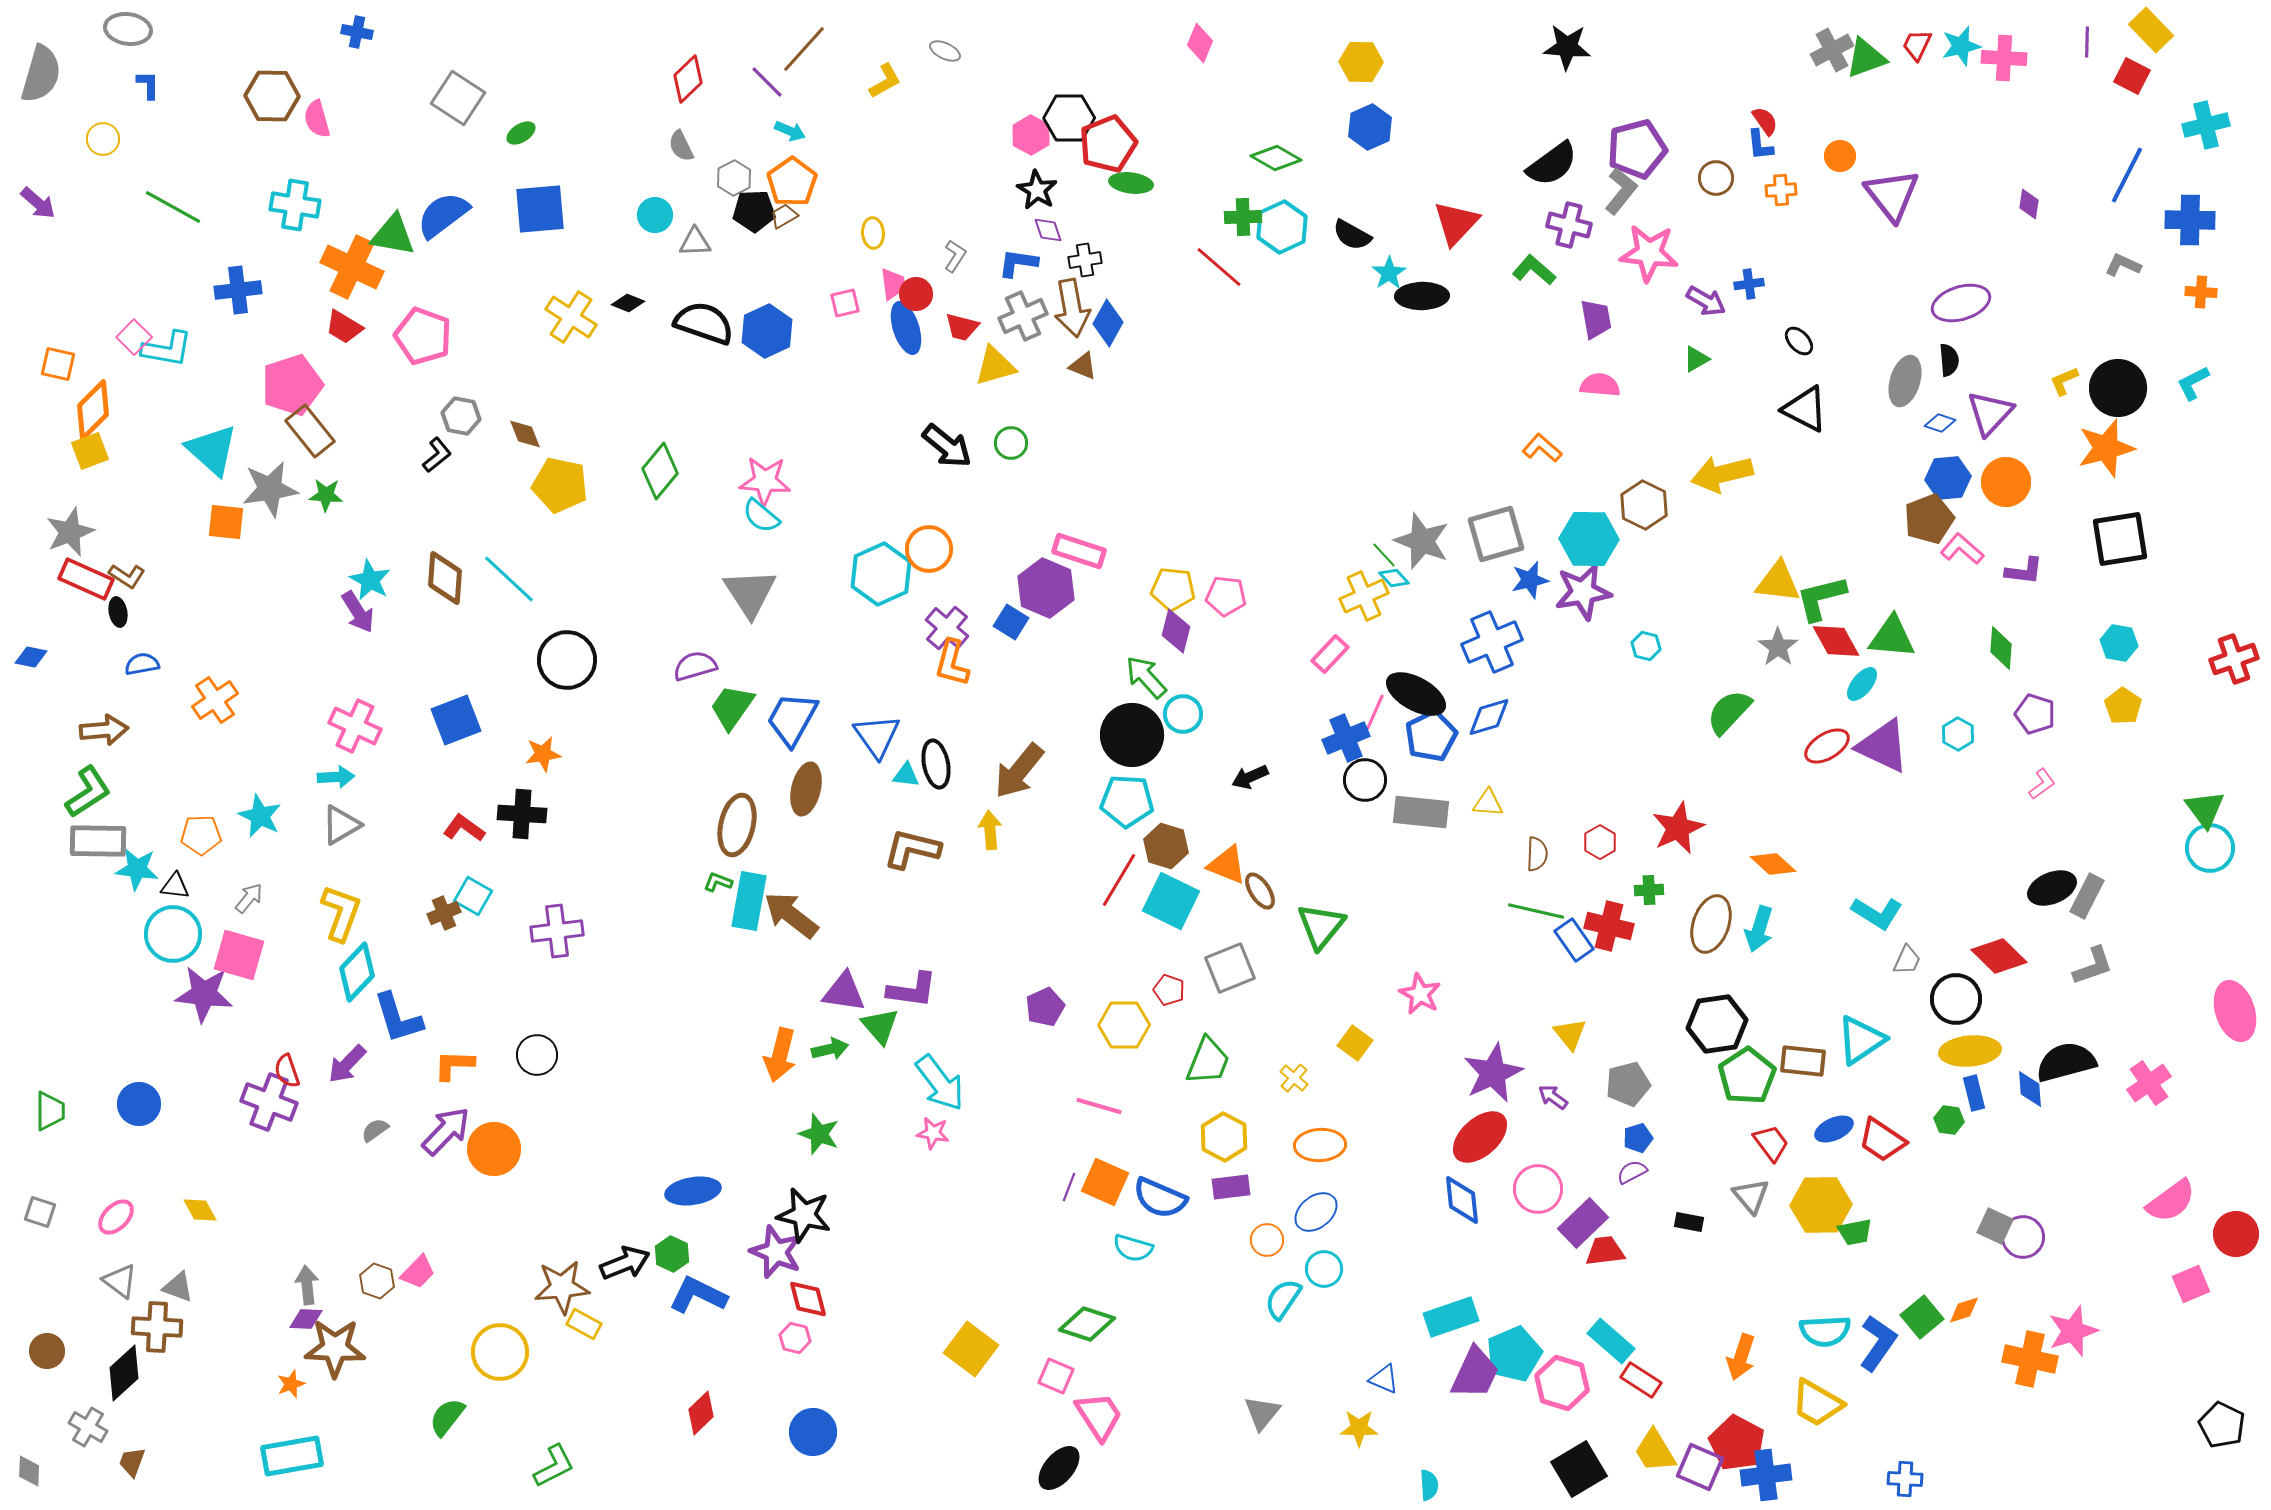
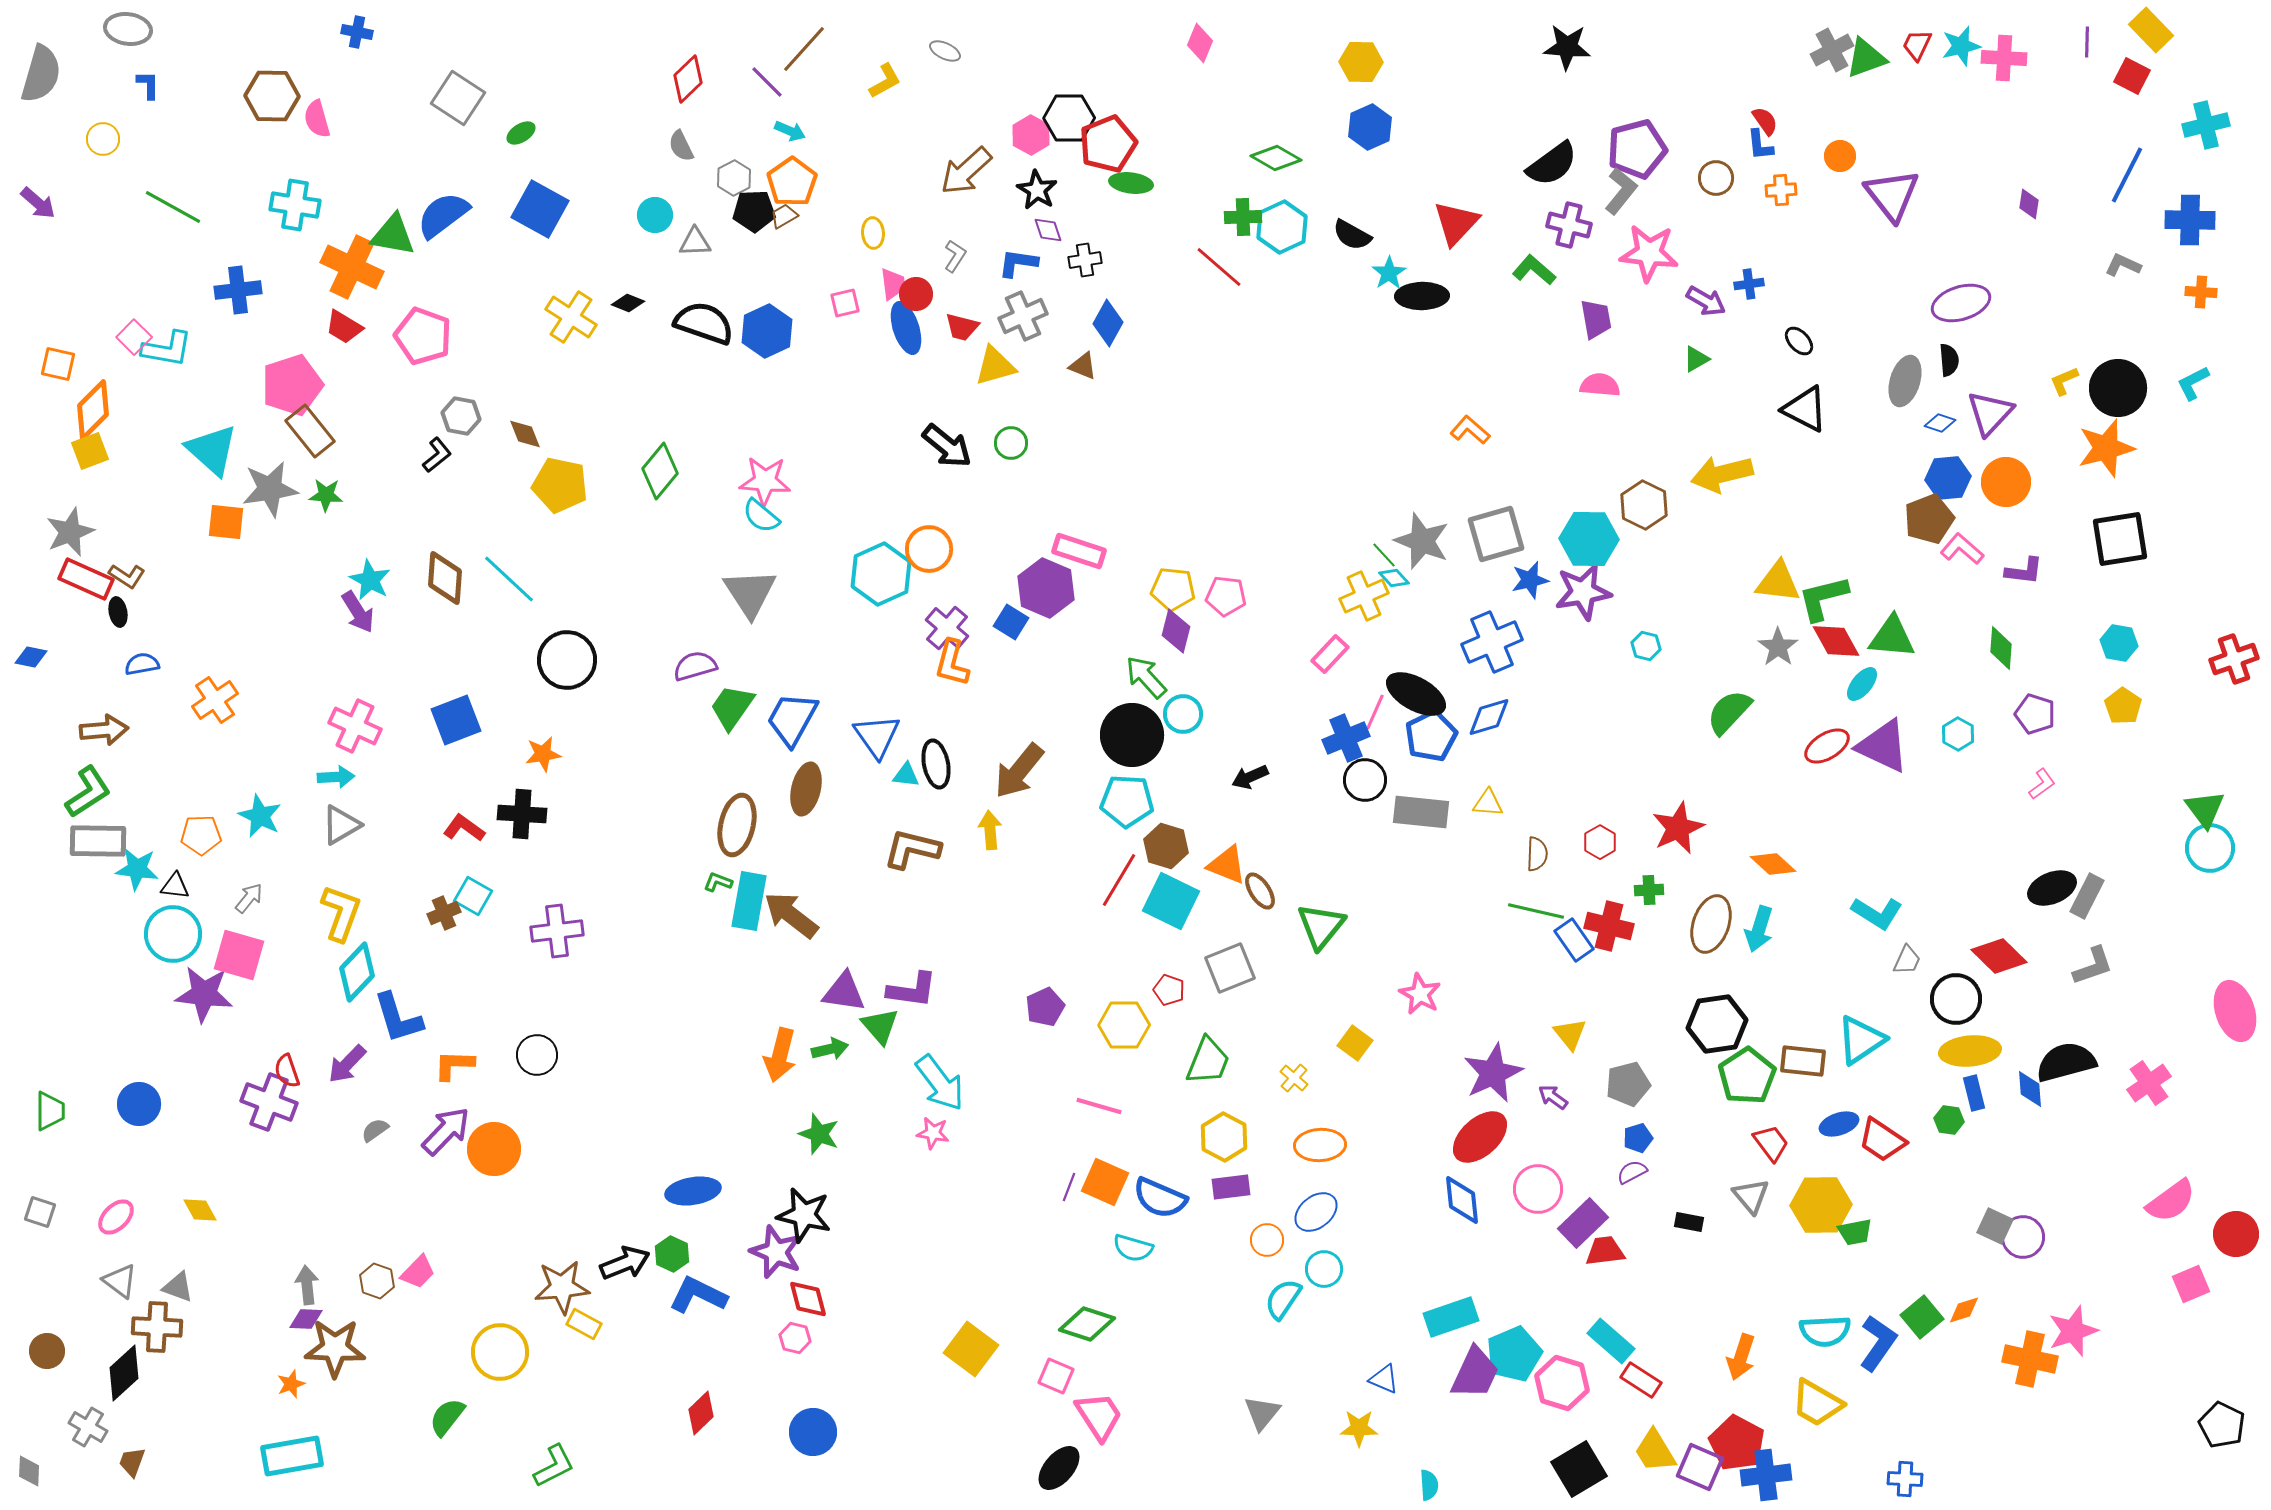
blue square at (540, 209): rotated 34 degrees clockwise
brown arrow at (1072, 308): moved 106 px left, 137 px up; rotated 58 degrees clockwise
orange L-shape at (1542, 448): moved 72 px left, 18 px up
green L-shape at (1821, 598): moved 2 px right
blue ellipse at (1834, 1129): moved 5 px right, 5 px up; rotated 6 degrees clockwise
